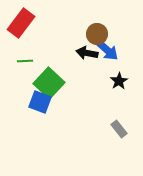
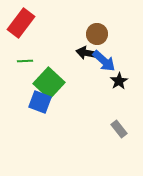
blue arrow: moved 3 px left, 11 px down
